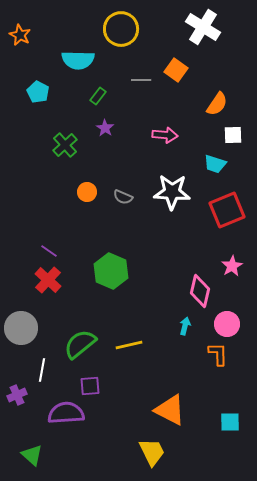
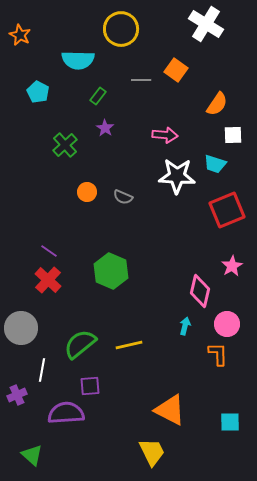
white cross: moved 3 px right, 3 px up
white star: moved 5 px right, 16 px up
